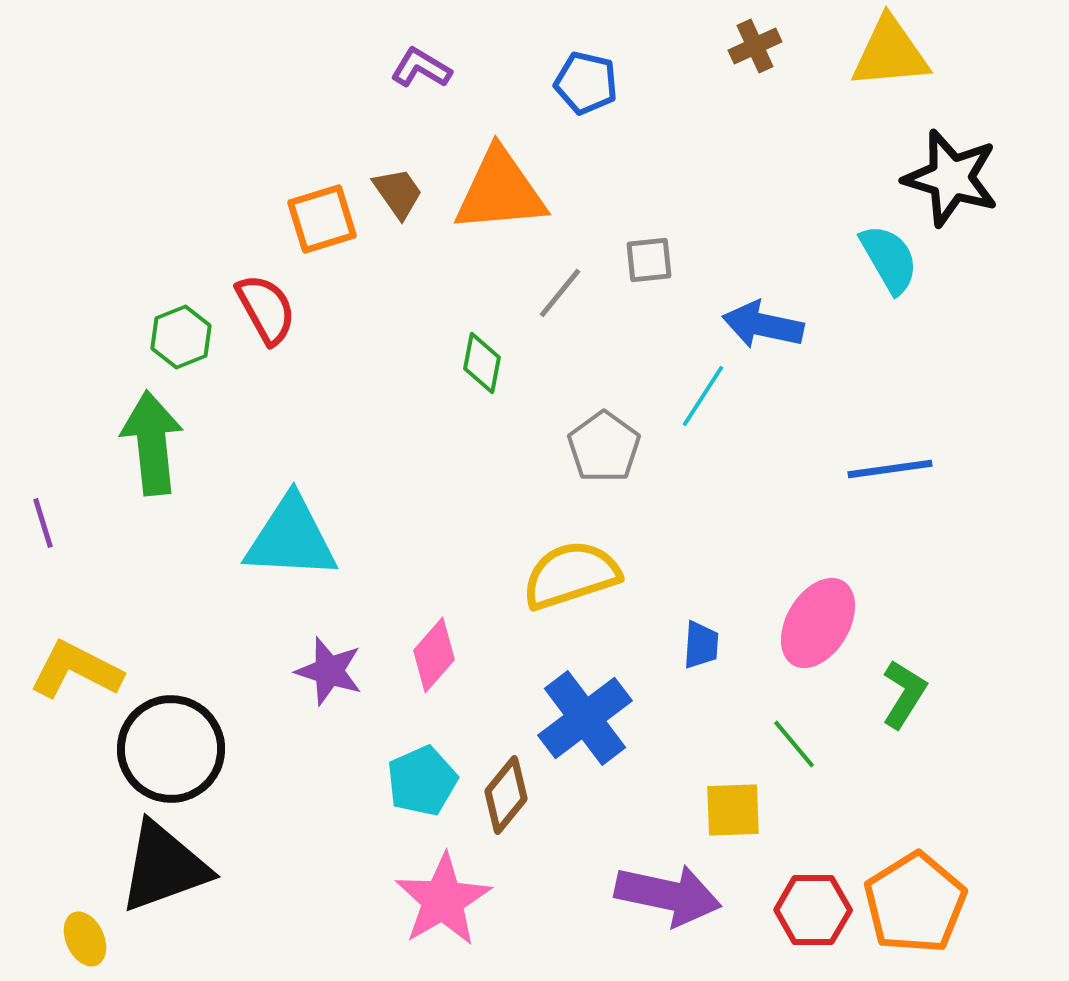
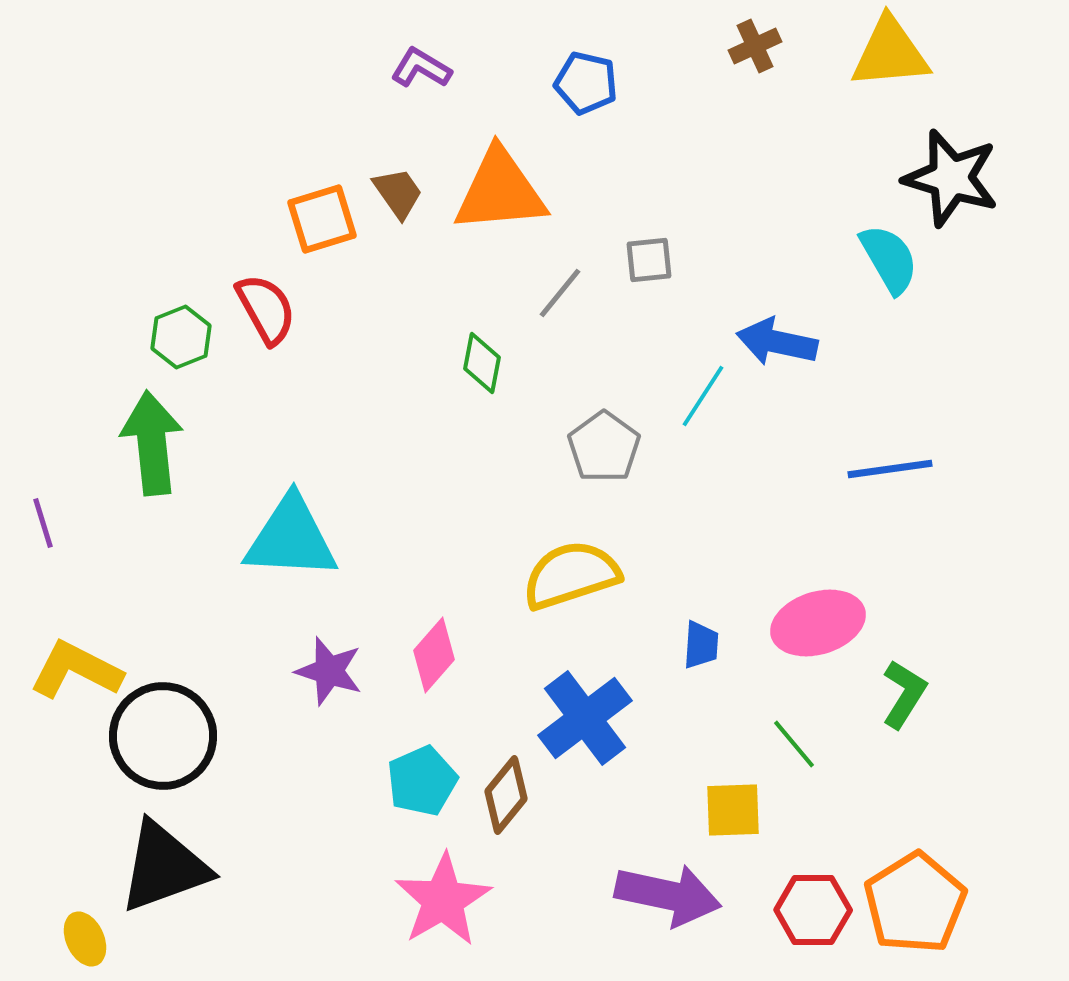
blue arrow: moved 14 px right, 17 px down
pink ellipse: rotated 42 degrees clockwise
black circle: moved 8 px left, 13 px up
